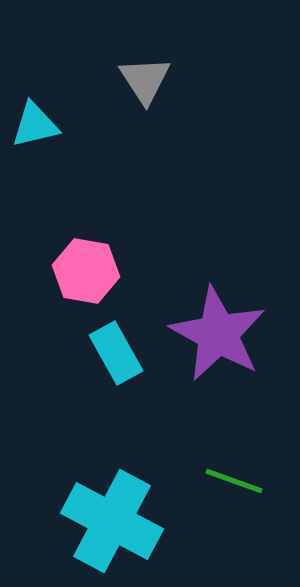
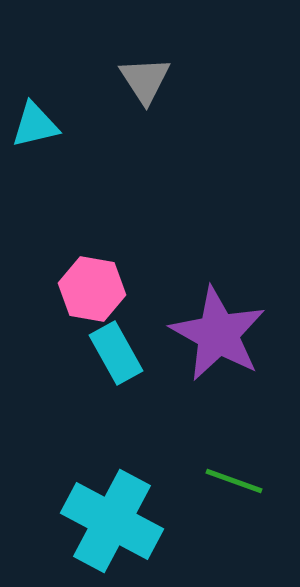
pink hexagon: moved 6 px right, 18 px down
